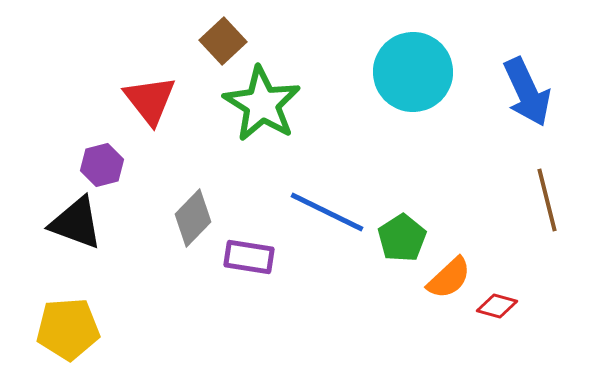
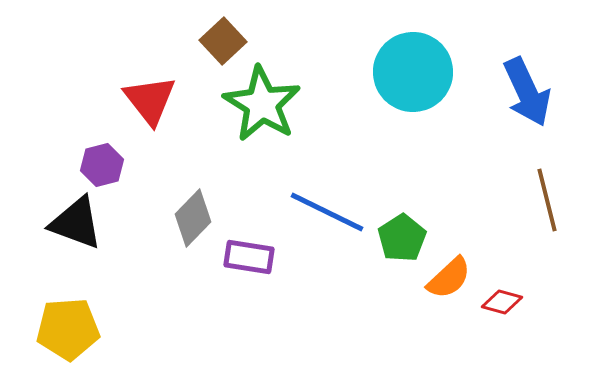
red diamond: moved 5 px right, 4 px up
